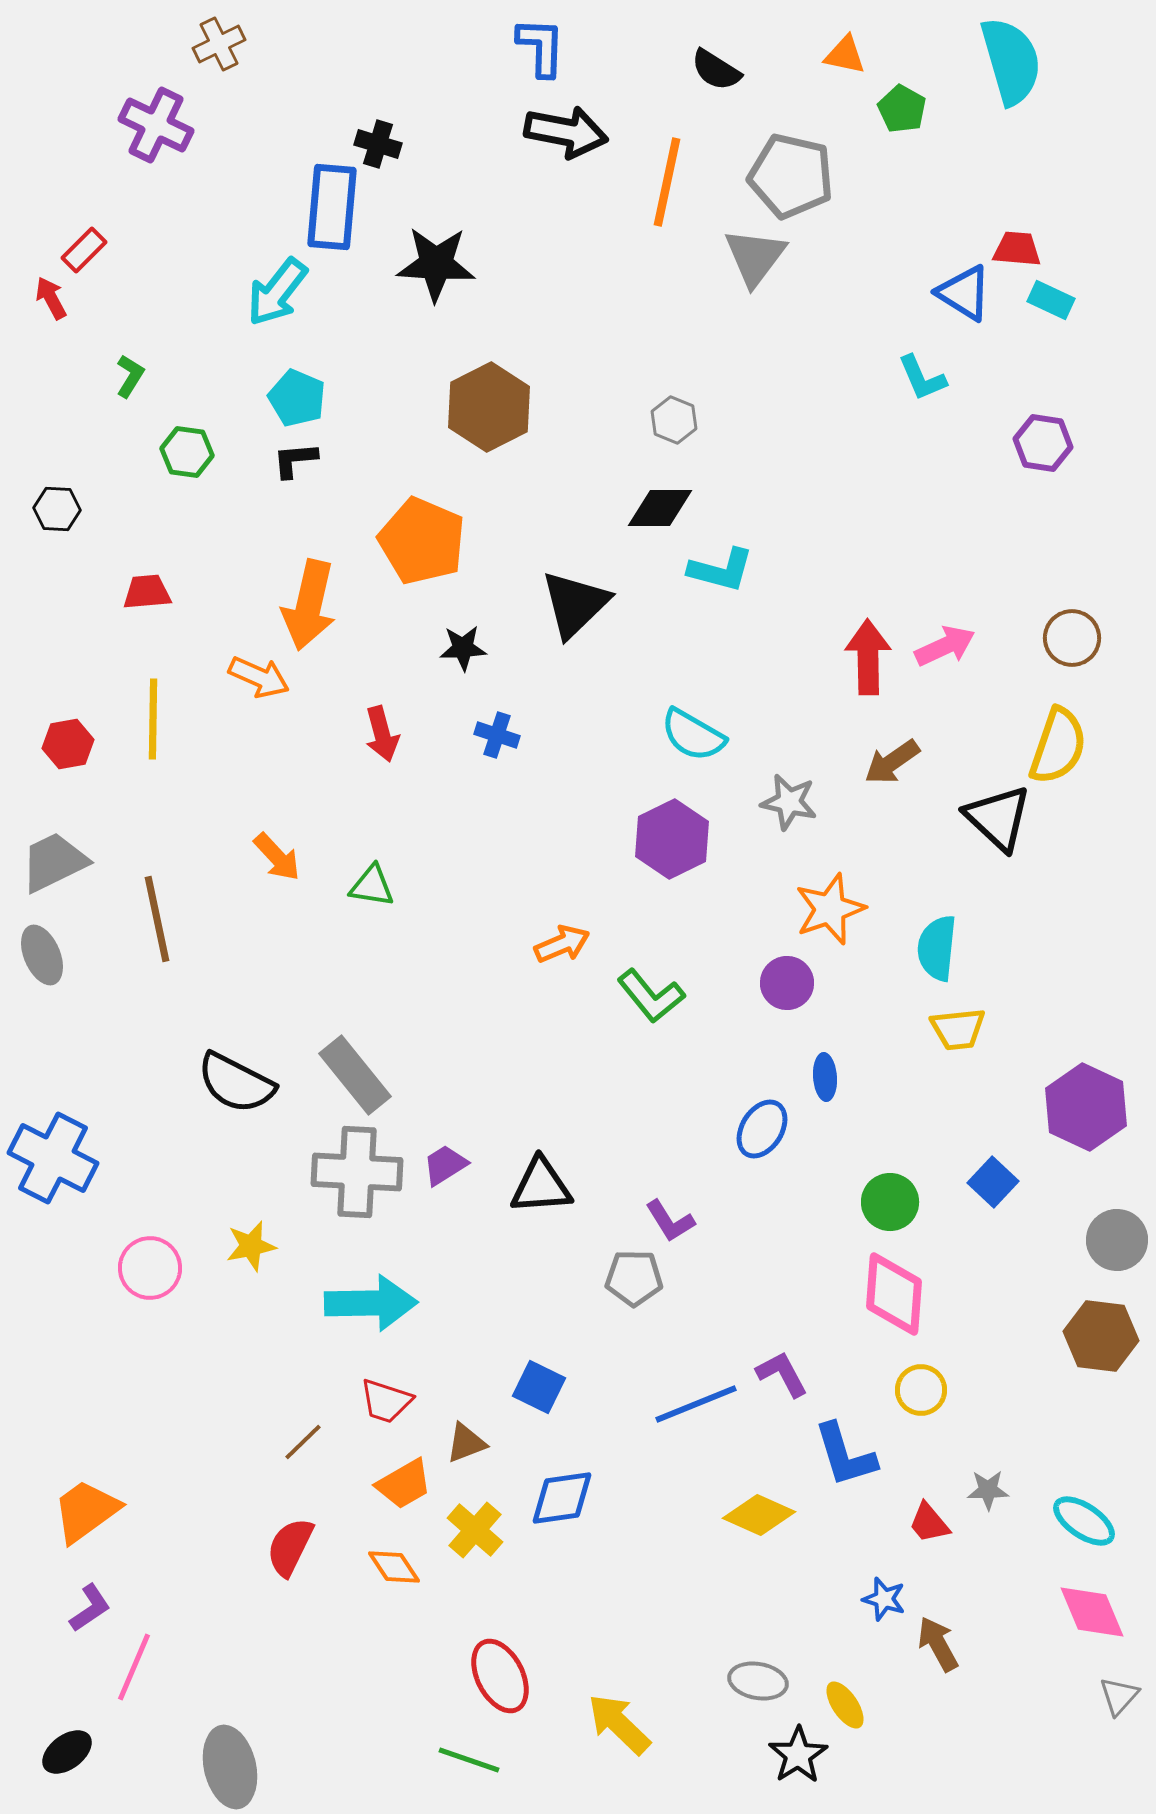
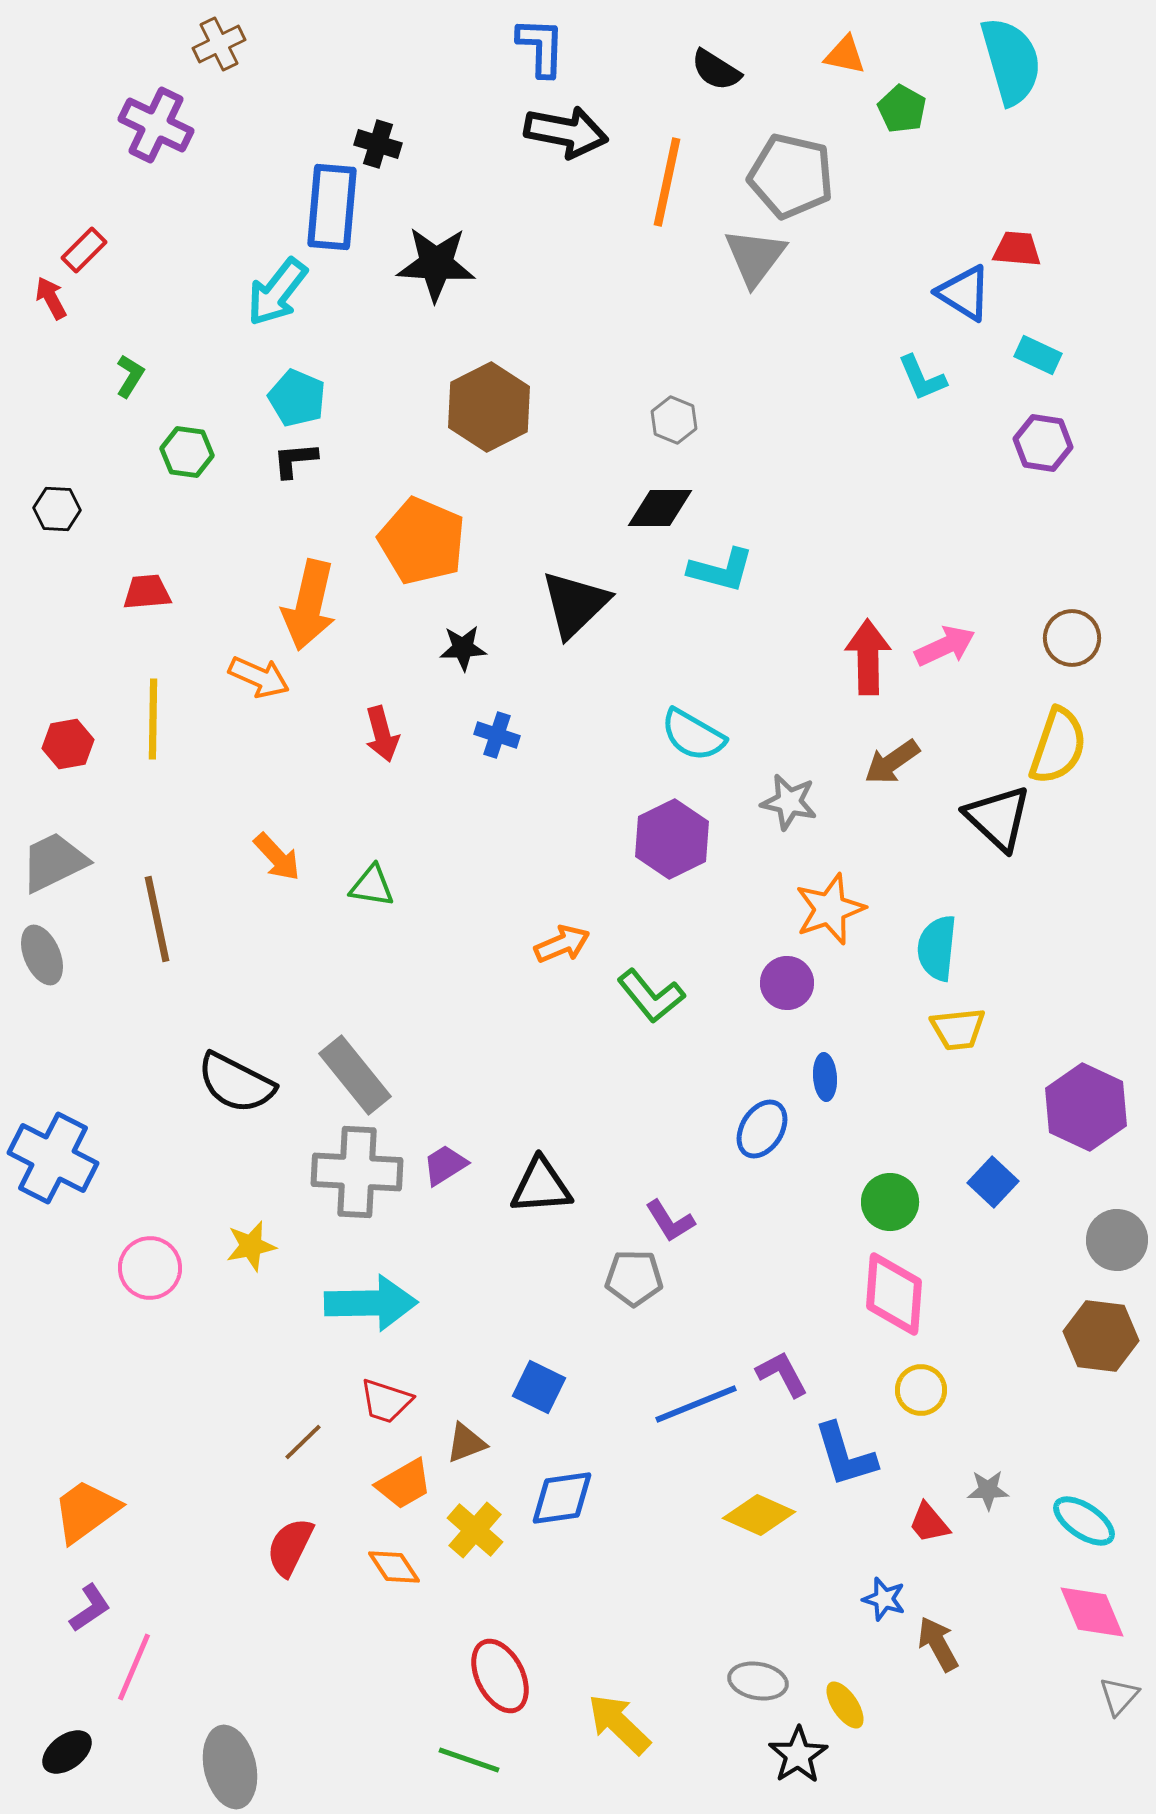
cyan rectangle at (1051, 300): moved 13 px left, 55 px down
